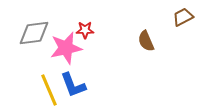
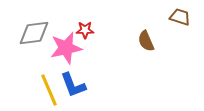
brown trapezoid: moved 3 px left; rotated 45 degrees clockwise
